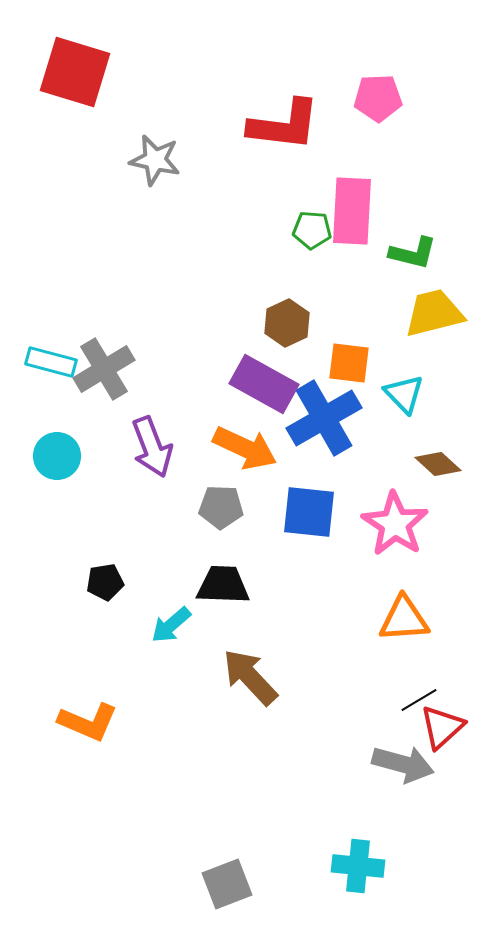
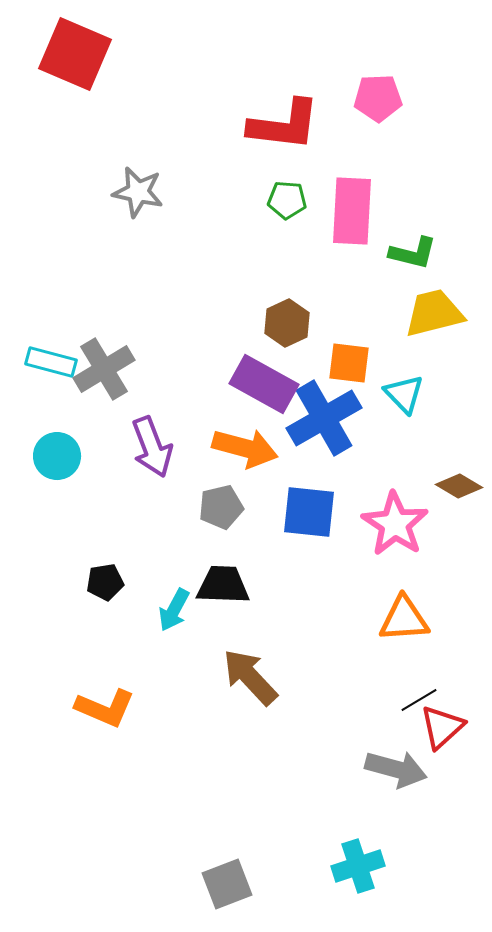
red square: moved 18 px up; rotated 6 degrees clockwise
gray star: moved 17 px left, 32 px down
green pentagon: moved 25 px left, 30 px up
orange arrow: rotated 10 degrees counterclockwise
brown diamond: moved 21 px right, 22 px down; rotated 12 degrees counterclockwise
gray pentagon: rotated 15 degrees counterclockwise
cyan arrow: moved 3 px right, 15 px up; rotated 21 degrees counterclockwise
orange L-shape: moved 17 px right, 14 px up
gray arrow: moved 7 px left, 5 px down
cyan cross: rotated 24 degrees counterclockwise
